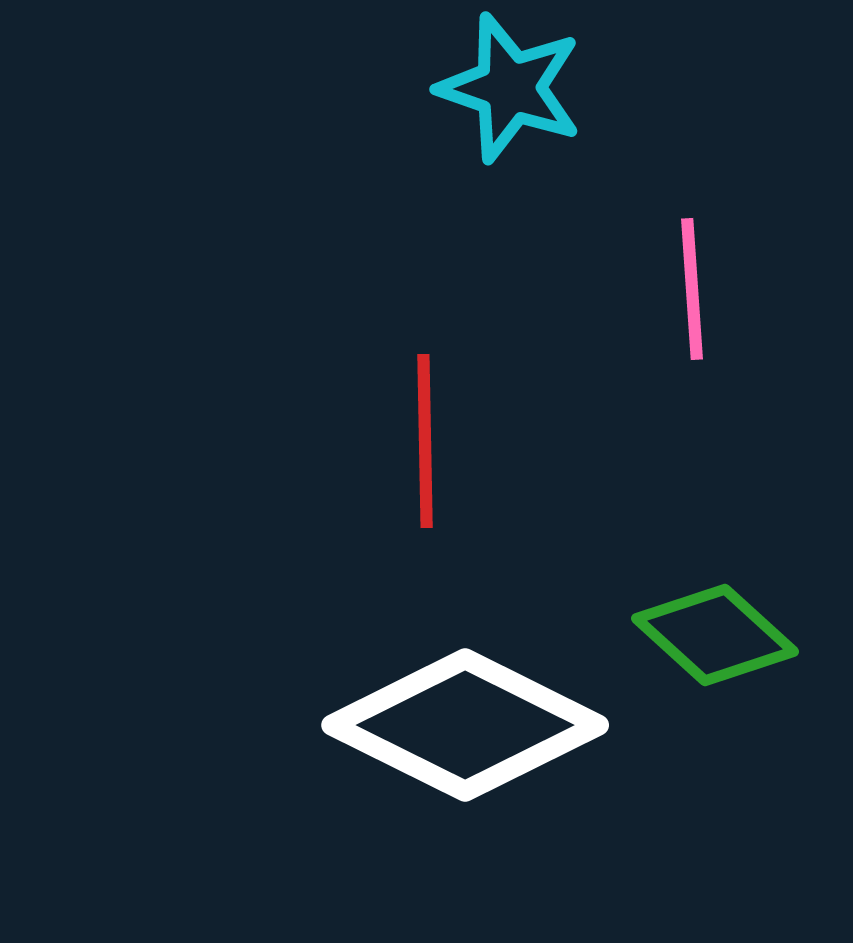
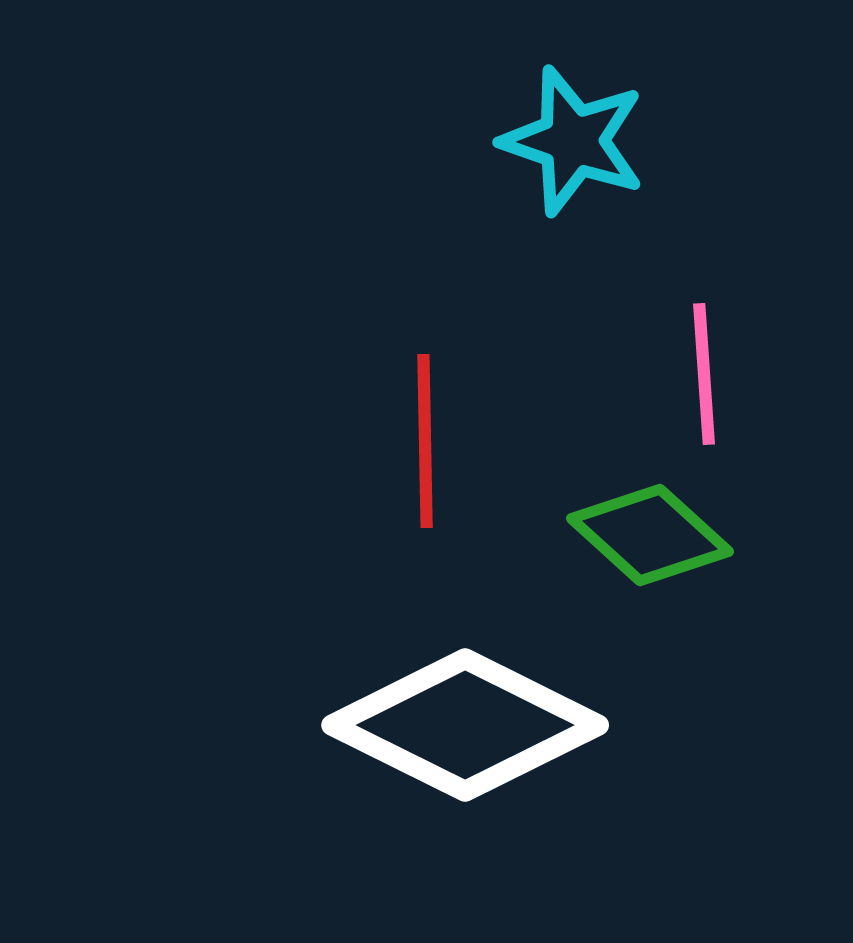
cyan star: moved 63 px right, 53 px down
pink line: moved 12 px right, 85 px down
green diamond: moved 65 px left, 100 px up
